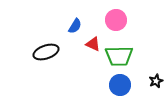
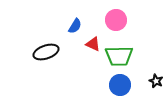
black star: rotated 24 degrees counterclockwise
